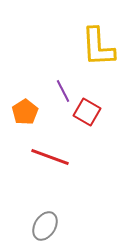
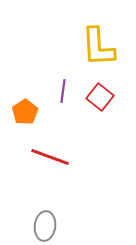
purple line: rotated 35 degrees clockwise
red square: moved 13 px right, 15 px up; rotated 8 degrees clockwise
gray ellipse: rotated 24 degrees counterclockwise
